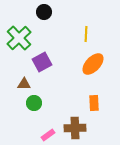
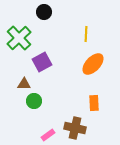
green circle: moved 2 px up
brown cross: rotated 15 degrees clockwise
